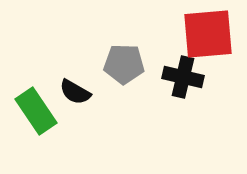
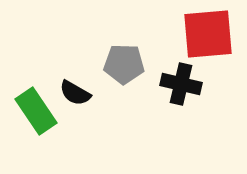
black cross: moved 2 px left, 7 px down
black semicircle: moved 1 px down
